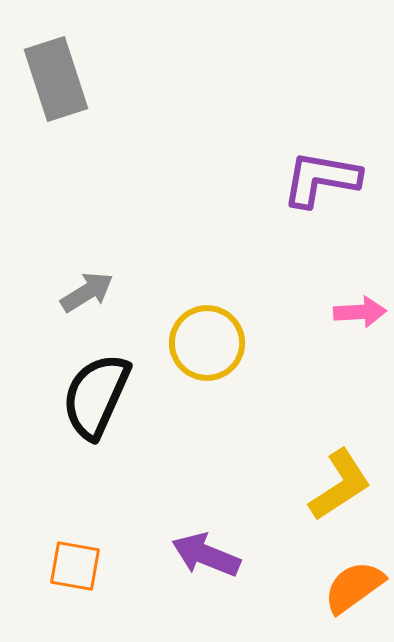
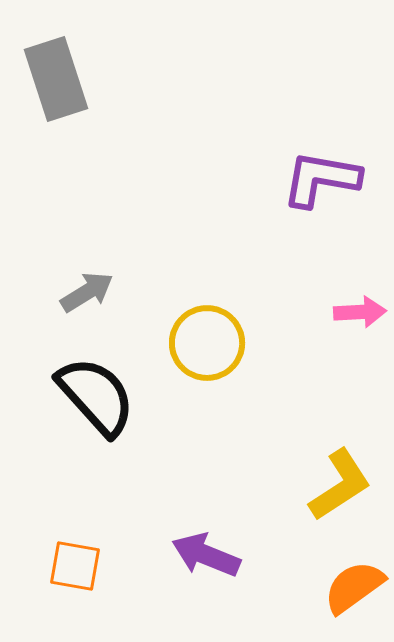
black semicircle: rotated 114 degrees clockwise
